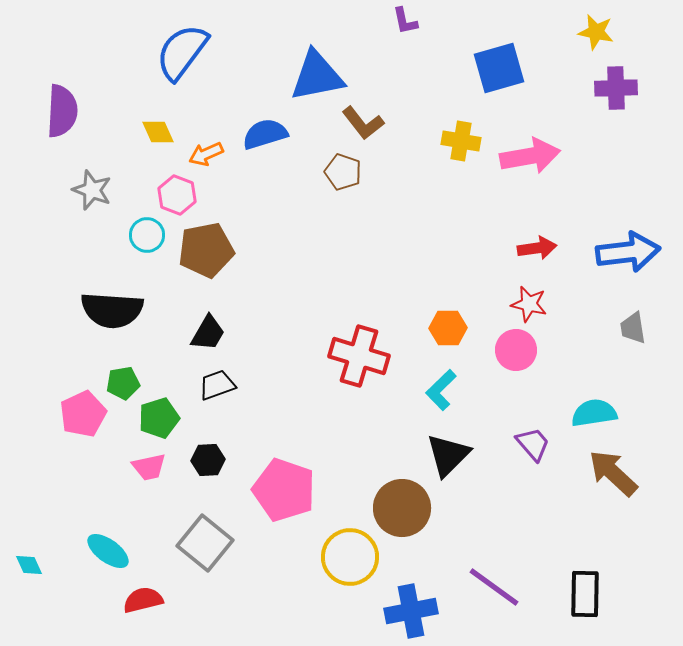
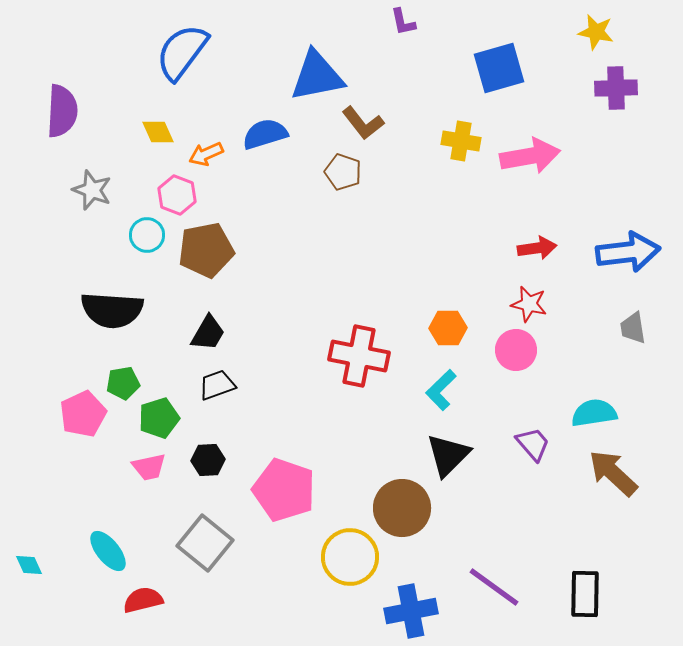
purple L-shape at (405, 21): moved 2 px left, 1 px down
red cross at (359, 356): rotated 6 degrees counterclockwise
cyan ellipse at (108, 551): rotated 15 degrees clockwise
